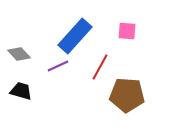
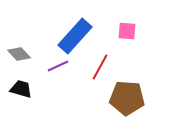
black trapezoid: moved 2 px up
brown pentagon: moved 3 px down
